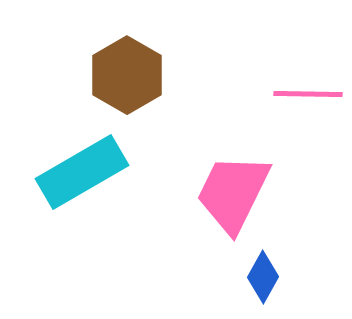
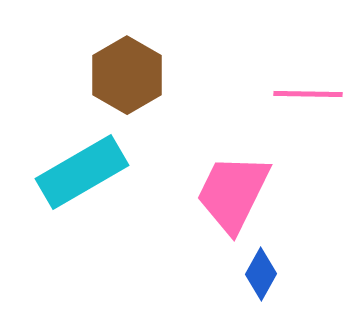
blue diamond: moved 2 px left, 3 px up
